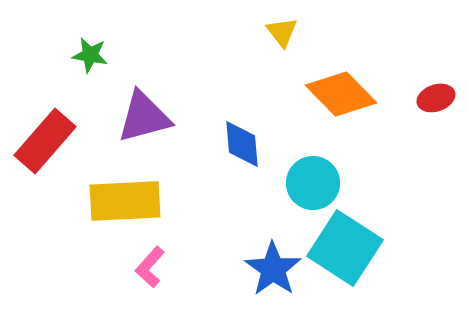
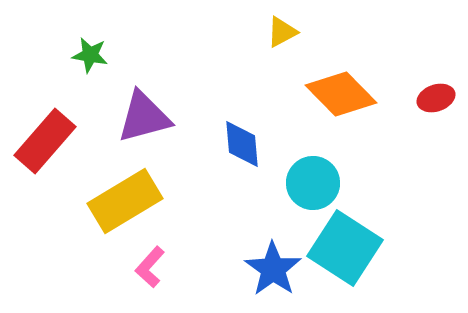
yellow triangle: rotated 40 degrees clockwise
yellow rectangle: rotated 28 degrees counterclockwise
